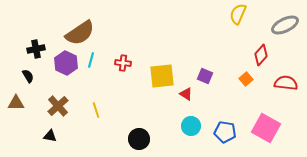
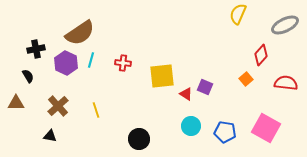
purple square: moved 11 px down
